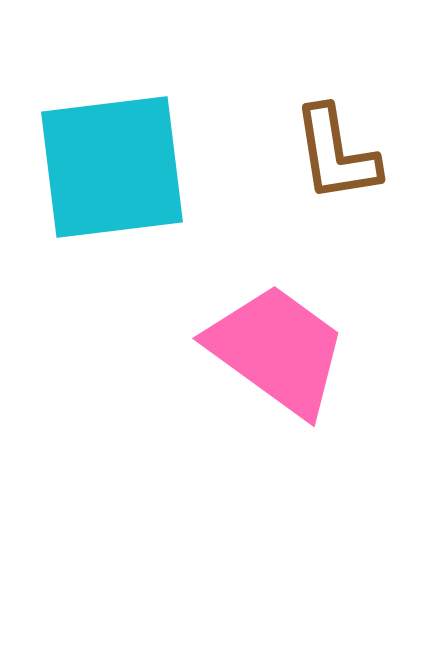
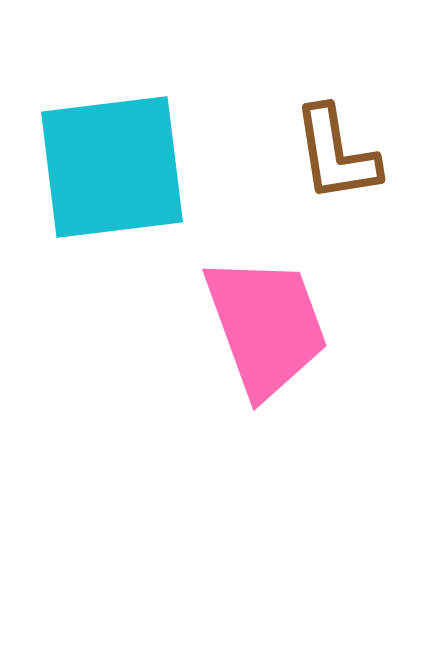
pink trapezoid: moved 11 px left, 24 px up; rotated 34 degrees clockwise
